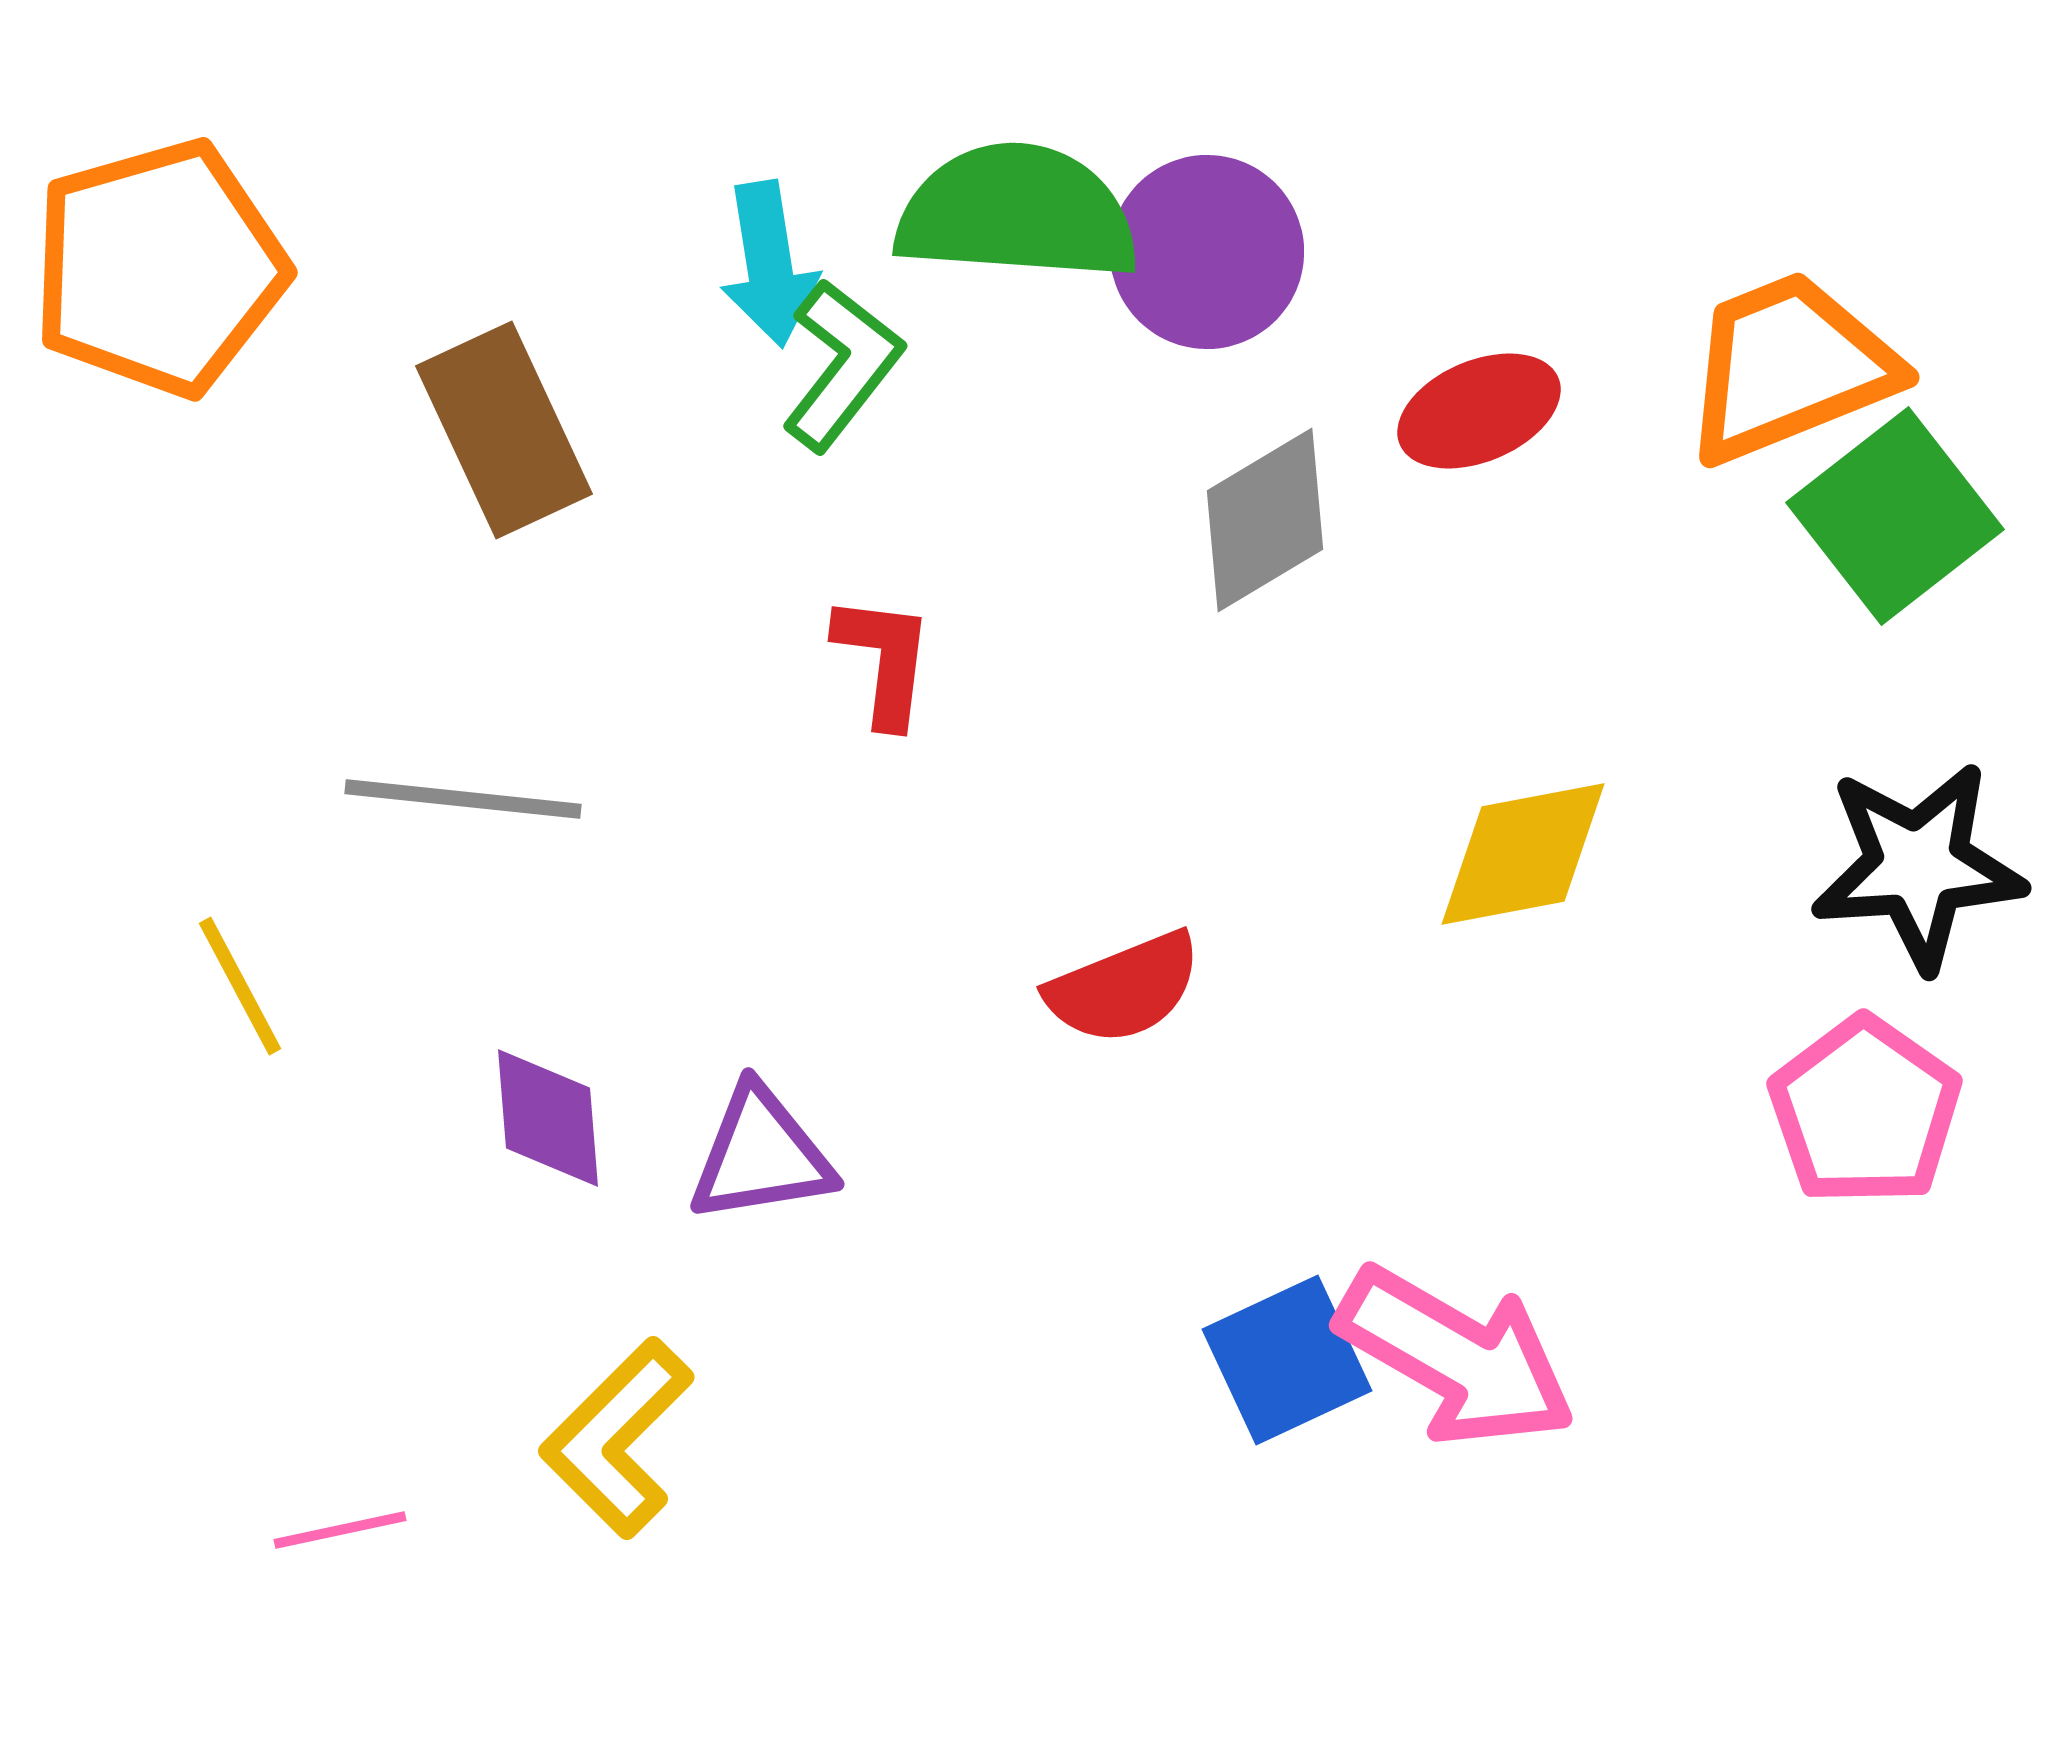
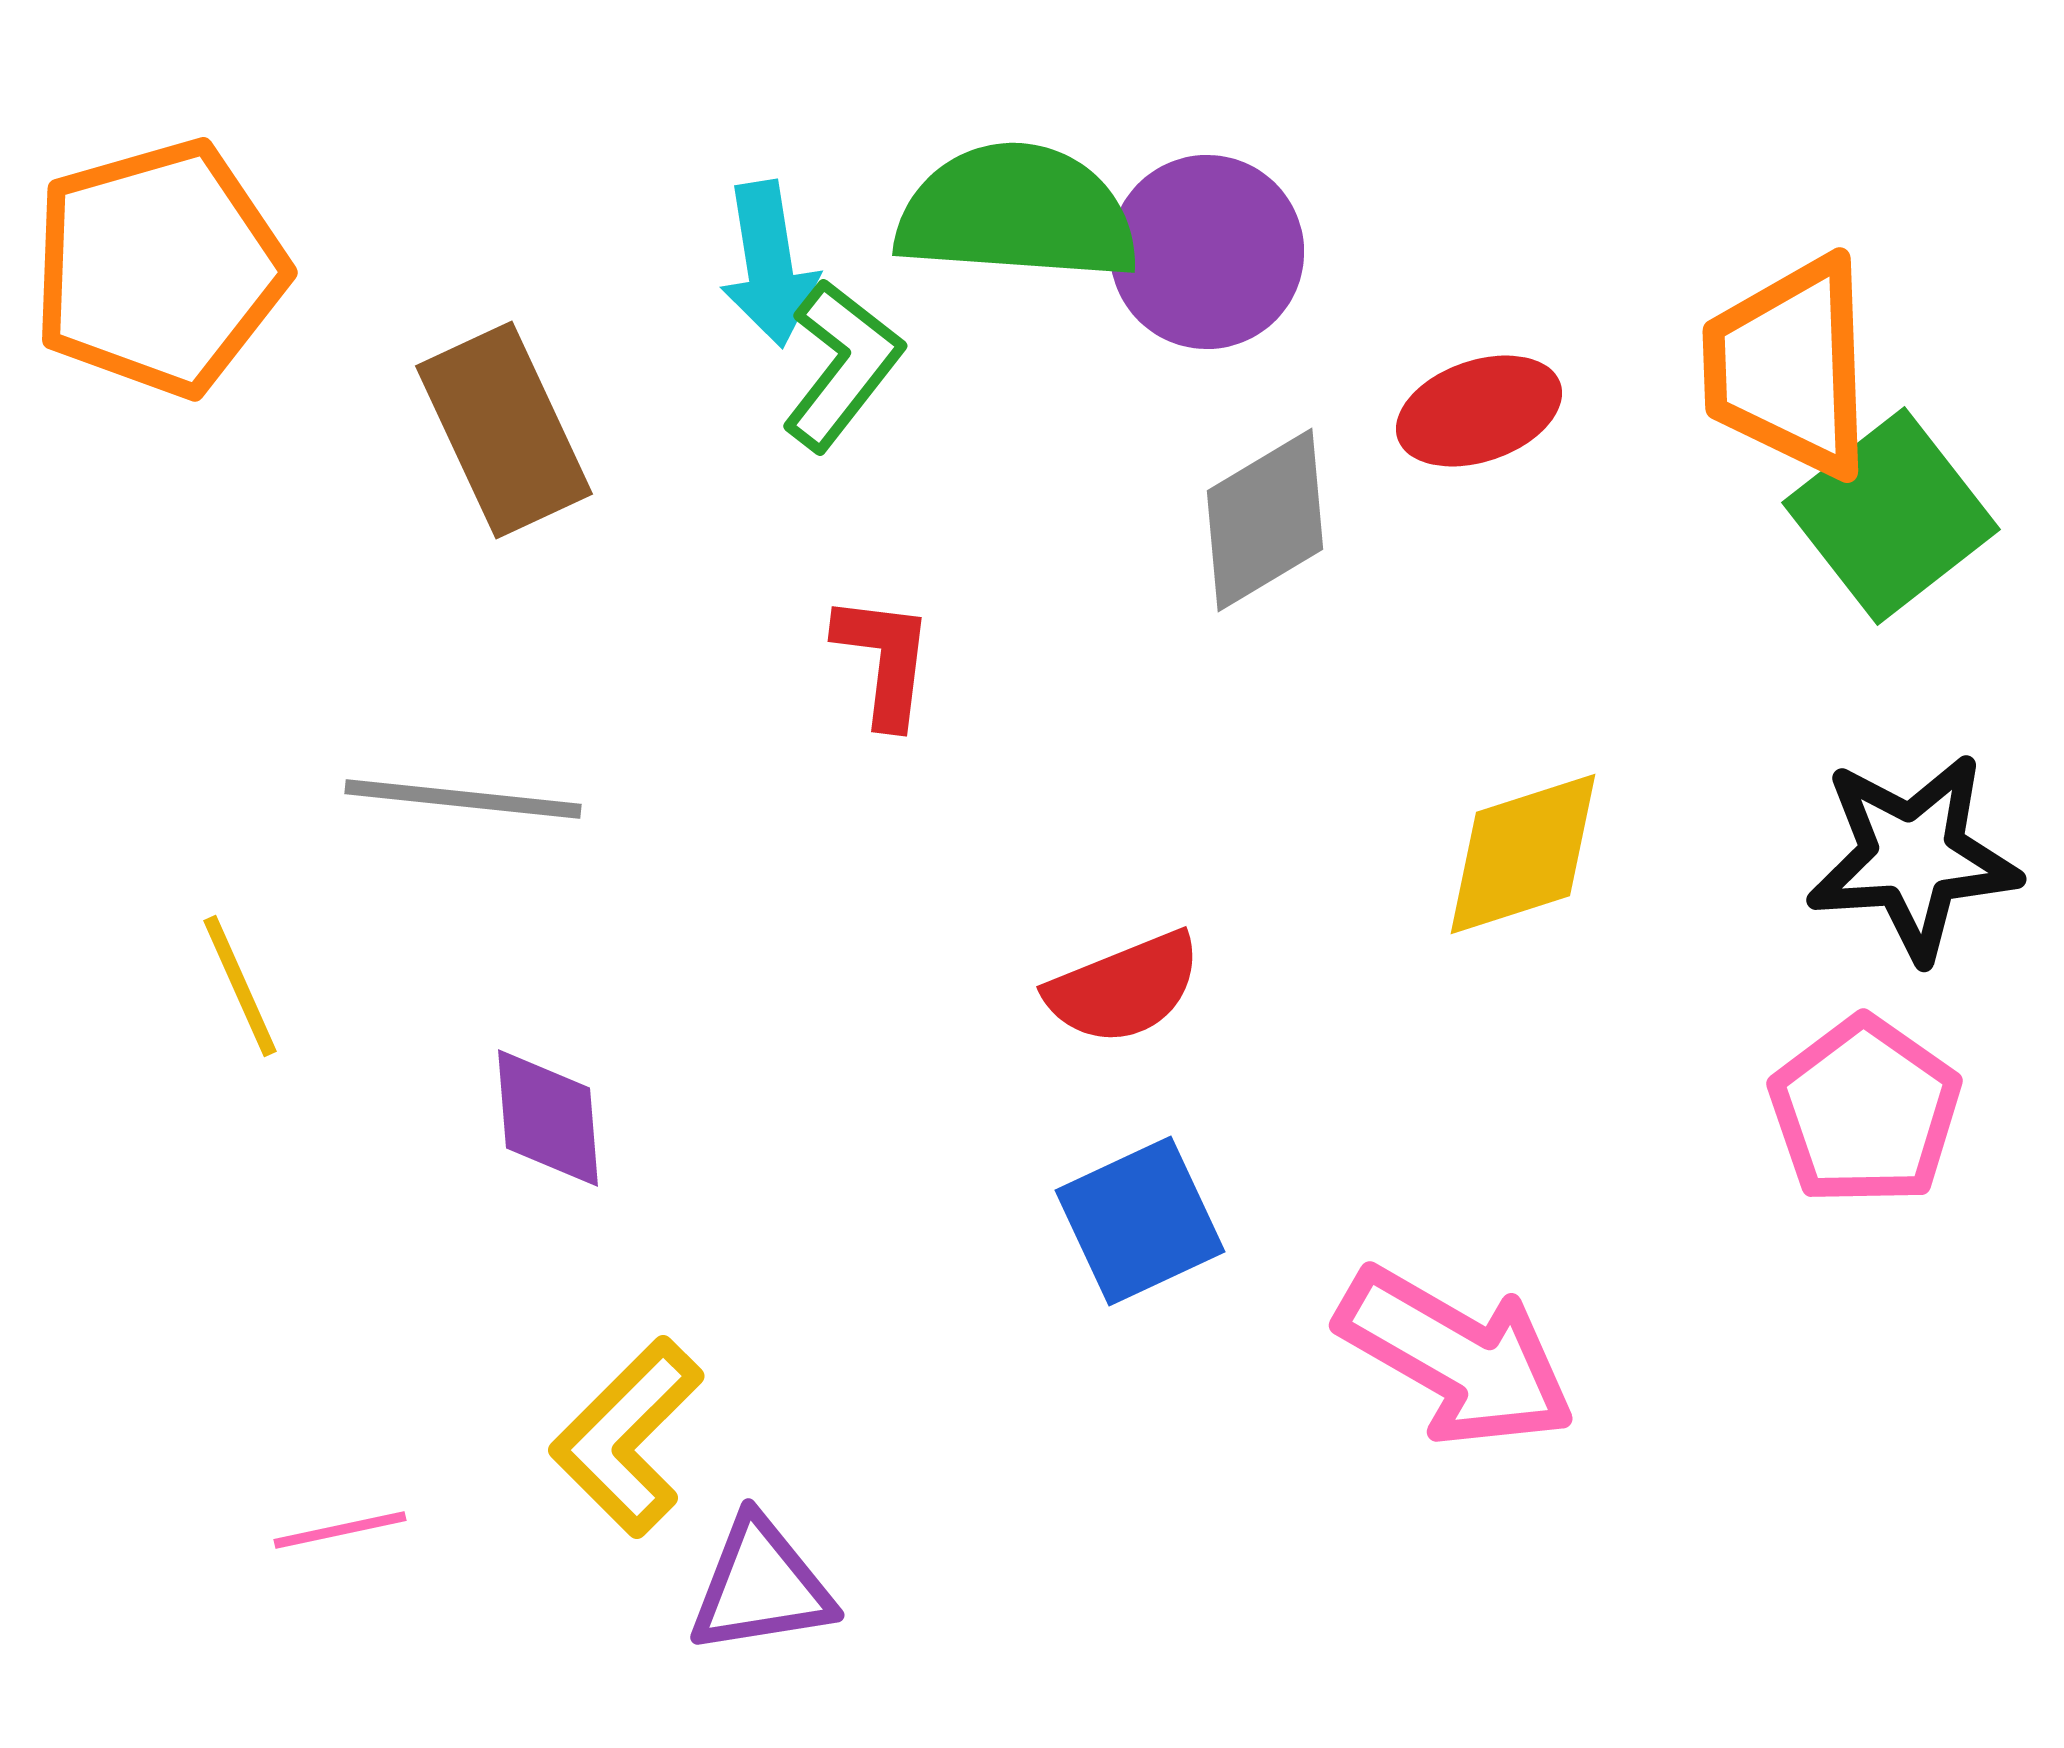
orange trapezoid: rotated 70 degrees counterclockwise
red ellipse: rotated 4 degrees clockwise
green square: moved 4 px left
yellow diamond: rotated 7 degrees counterclockwise
black star: moved 5 px left, 9 px up
yellow line: rotated 4 degrees clockwise
purple triangle: moved 431 px down
blue square: moved 147 px left, 139 px up
yellow L-shape: moved 10 px right, 1 px up
